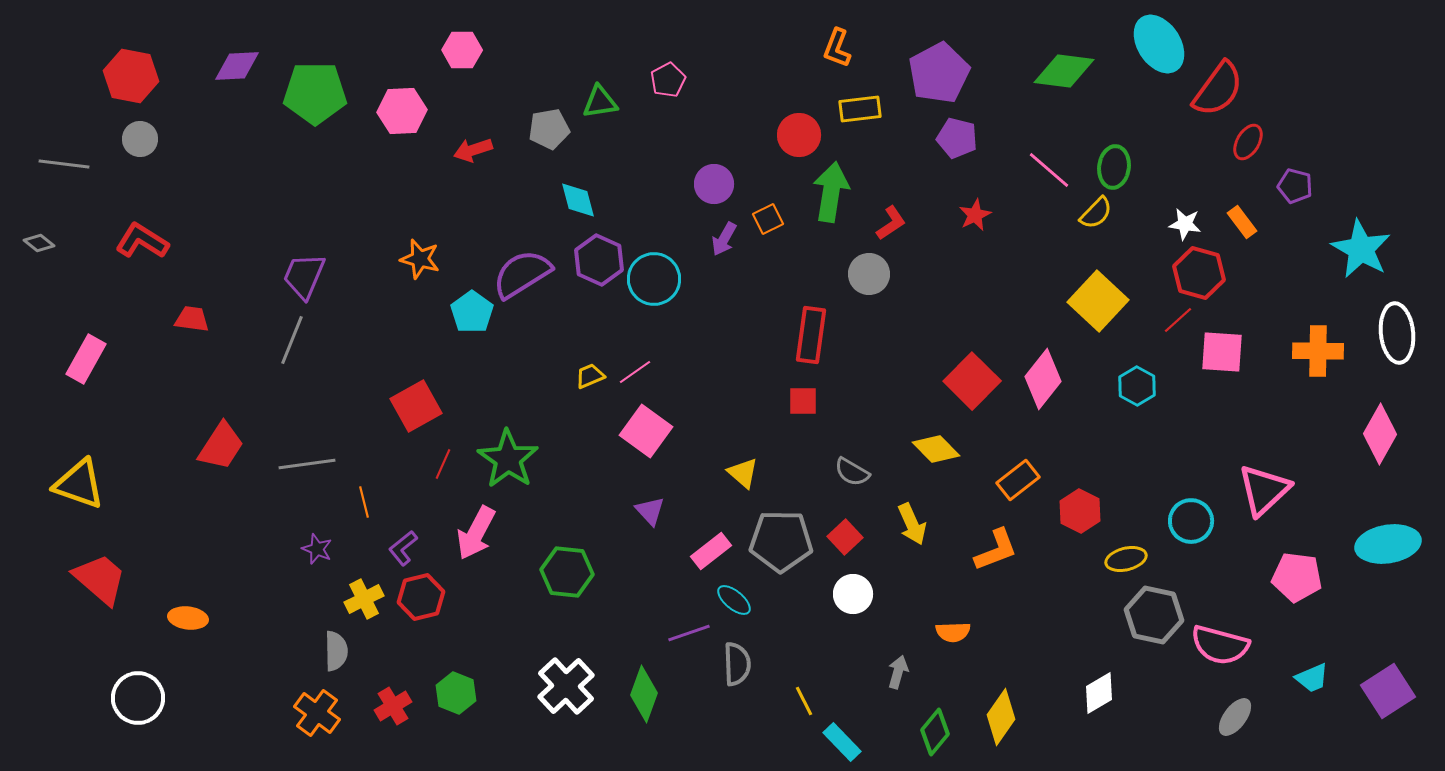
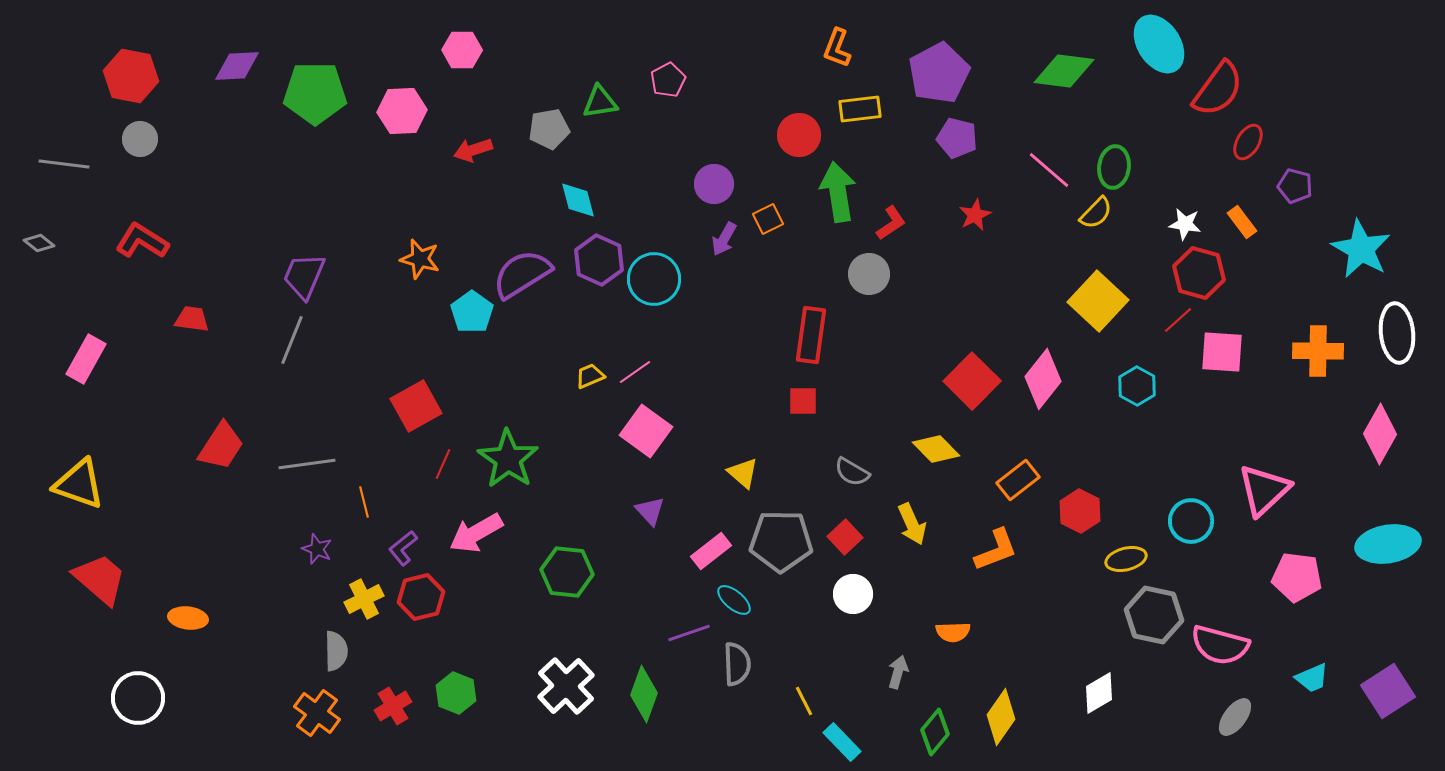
green arrow at (831, 192): moved 7 px right; rotated 18 degrees counterclockwise
pink arrow at (476, 533): rotated 32 degrees clockwise
